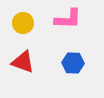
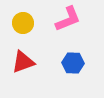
pink L-shape: rotated 24 degrees counterclockwise
red triangle: rotated 40 degrees counterclockwise
